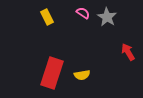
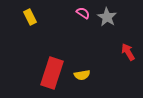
yellow rectangle: moved 17 px left
